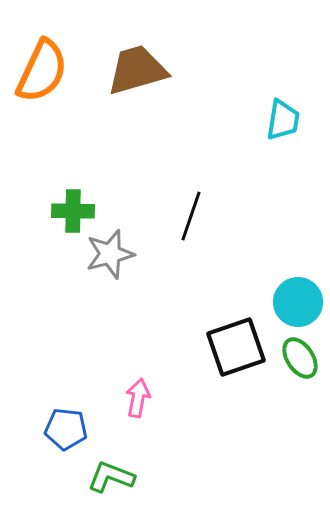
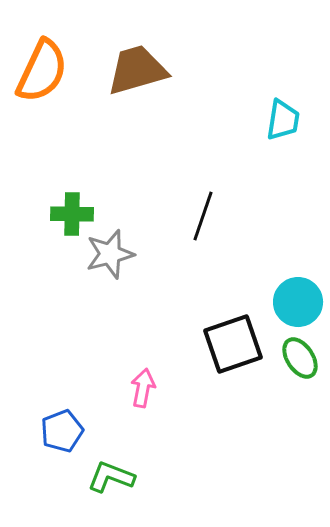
green cross: moved 1 px left, 3 px down
black line: moved 12 px right
black square: moved 3 px left, 3 px up
pink arrow: moved 5 px right, 10 px up
blue pentagon: moved 4 px left, 2 px down; rotated 27 degrees counterclockwise
